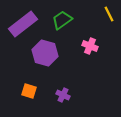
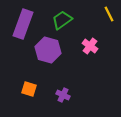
purple rectangle: rotated 32 degrees counterclockwise
pink cross: rotated 14 degrees clockwise
purple hexagon: moved 3 px right, 3 px up
orange square: moved 2 px up
